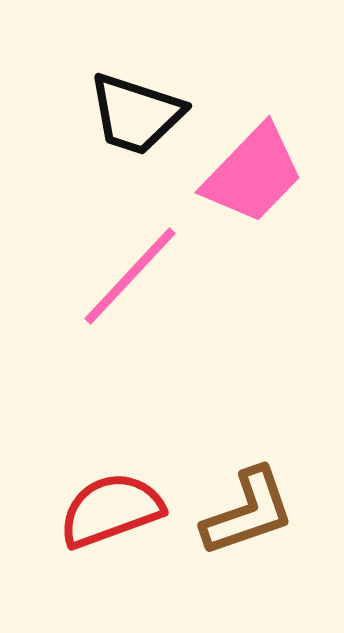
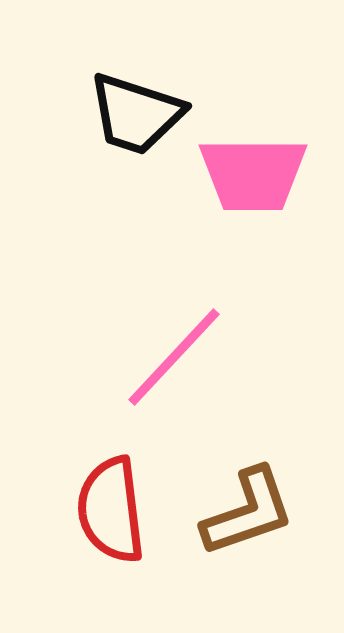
pink trapezoid: rotated 46 degrees clockwise
pink line: moved 44 px right, 81 px down
red semicircle: rotated 77 degrees counterclockwise
